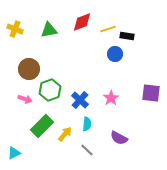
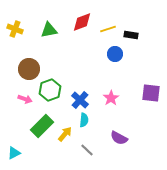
black rectangle: moved 4 px right, 1 px up
cyan semicircle: moved 3 px left, 4 px up
